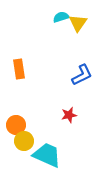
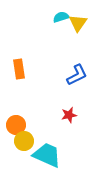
blue L-shape: moved 5 px left
